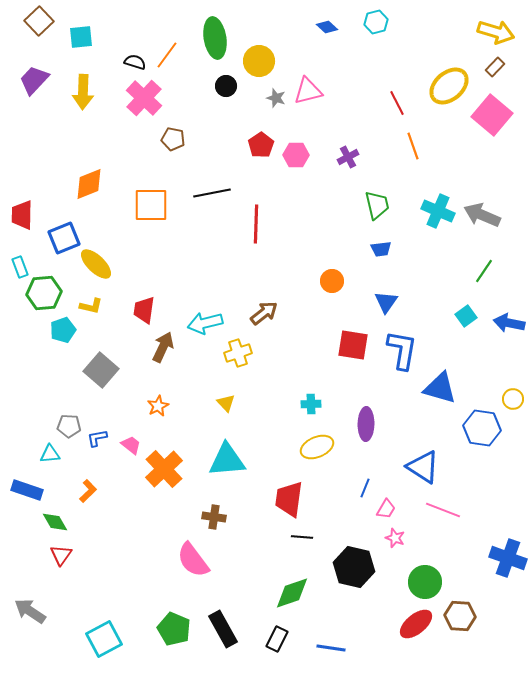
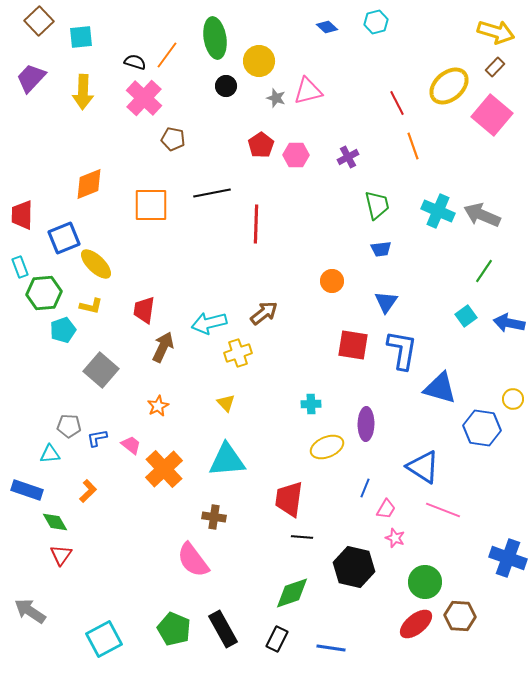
purple trapezoid at (34, 80): moved 3 px left, 2 px up
cyan arrow at (205, 323): moved 4 px right
yellow ellipse at (317, 447): moved 10 px right
